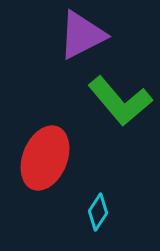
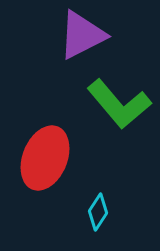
green L-shape: moved 1 px left, 3 px down
